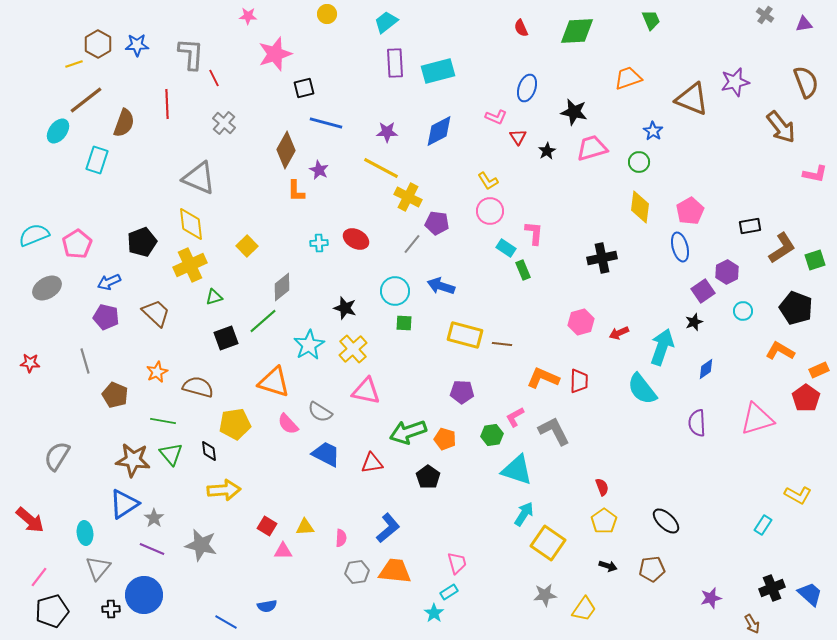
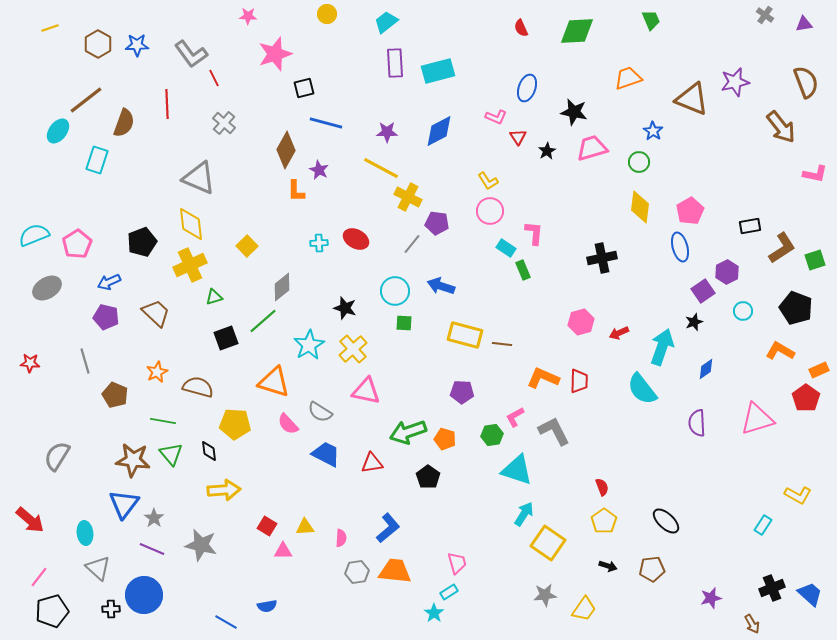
gray L-shape at (191, 54): rotated 140 degrees clockwise
yellow line at (74, 64): moved 24 px left, 36 px up
yellow pentagon at (235, 424): rotated 12 degrees clockwise
blue triangle at (124, 504): rotated 20 degrees counterclockwise
gray triangle at (98, 568): rotated 28 degrees counterclockwise
